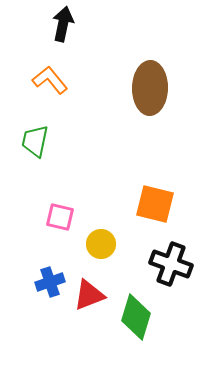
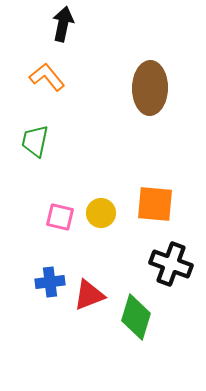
orange L-shape: moved 3 px left, 3 px up
orange square: rotated 9 degrees counterclockwise
yellow circle: moved 31 px up
blue cross: rotated 12 degrees clockwise
